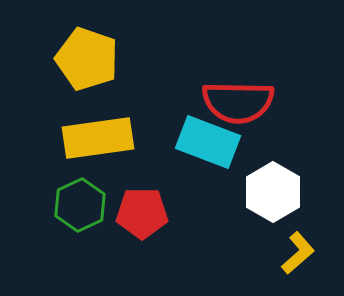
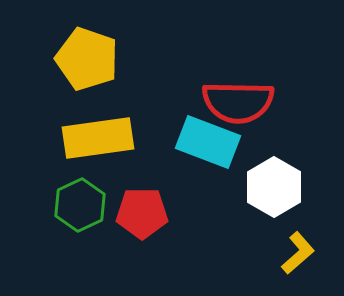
white hexagon: moved 1 px right, 5 px up
